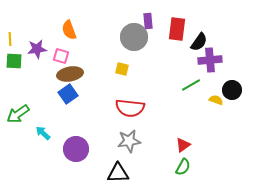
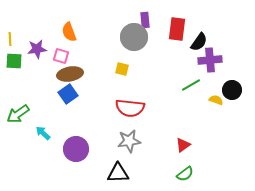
purple rectangle: moved 3 px left, 1 px up
orange semicircle: moved 2 px down
green semicircle: moved 2 px right, 7 px down; rotated 24 degrees clockwise
